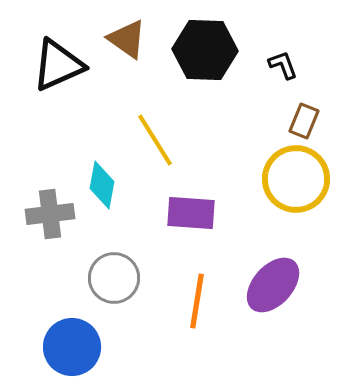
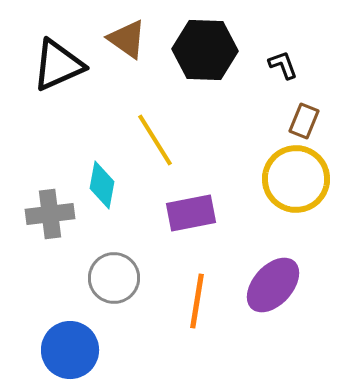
purple rectangle: rotated 15 degrees counterclockwise
blue circle: moved 2 px left, 3 px down
